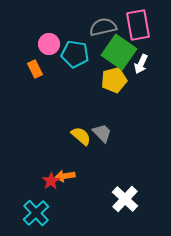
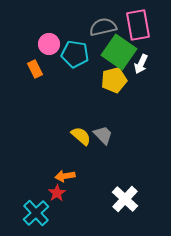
gray trapezoid: moved 1 px right, 2 px down
red star: moved 6 px right, 12 px down
